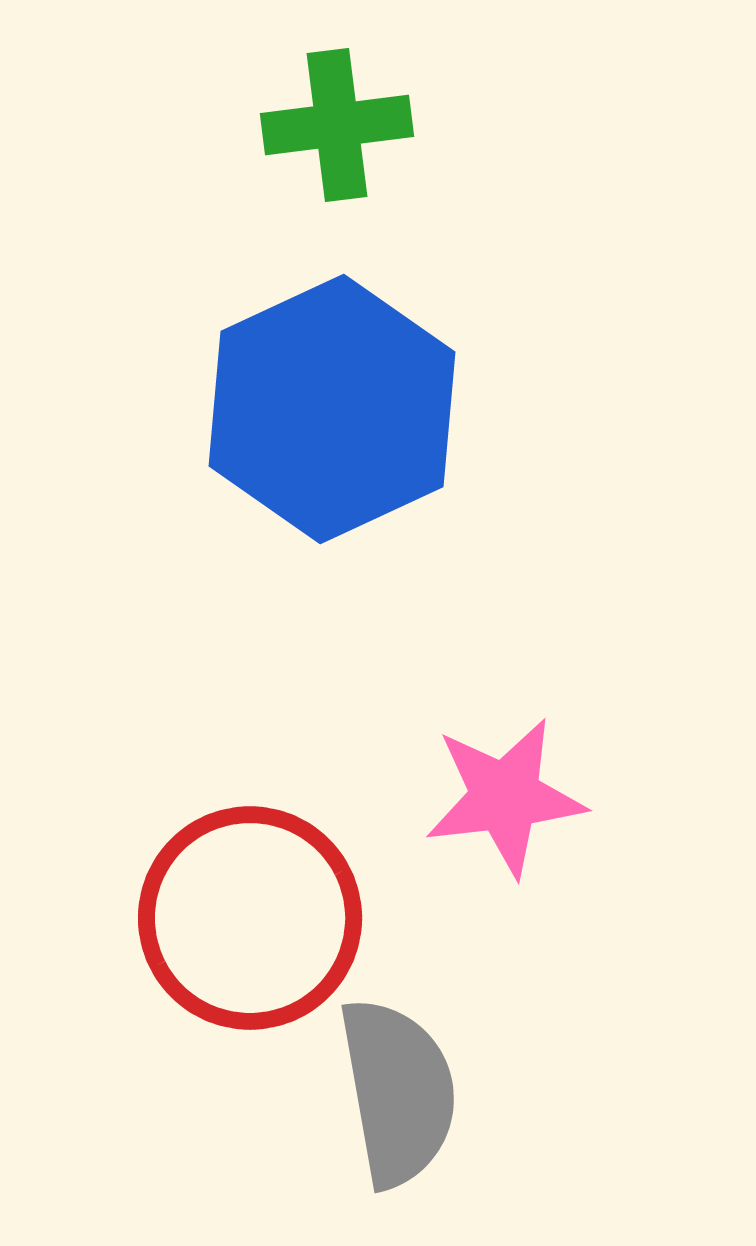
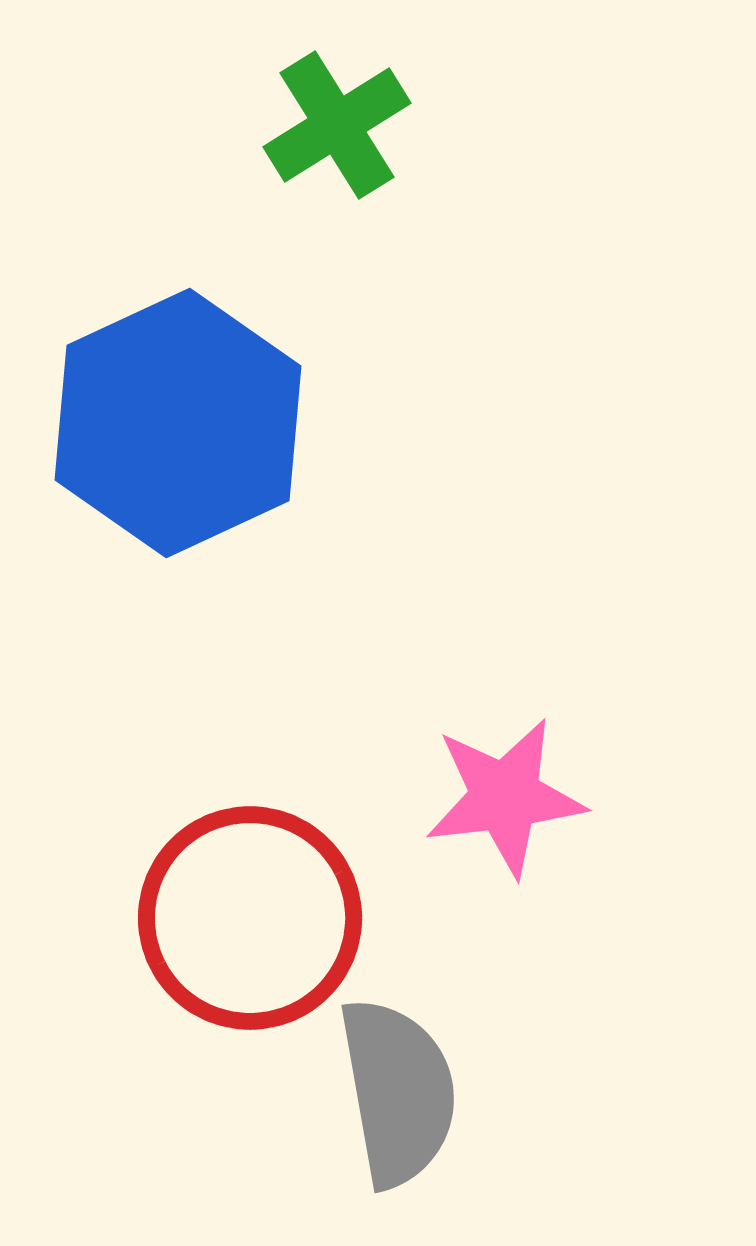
green cross: rotated 25 degrees counterclockwise
blue hexagon: moved 154 px left, 14 px down
